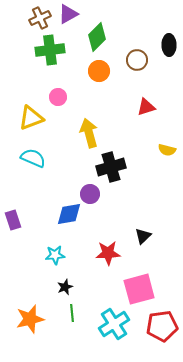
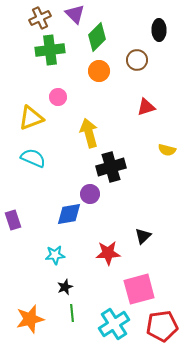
purple triangle: moved 7 px right; rotated 45 degrees counterclockwise
black ellipse: moved 10 px left, 15 px up
